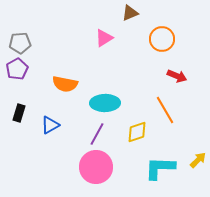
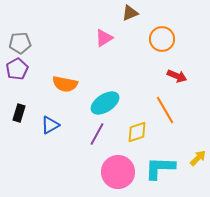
cyan ellipse: rotated 32 degrees counterclockwise
yellow arrow: moved 2 px up
pink circle: moved 22 px right, 5 px down
